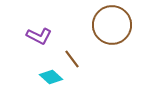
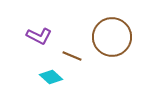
brown circle: moved 12 px down
brown line: moved 3 px up; rotated 30 degrees counterclockwise
